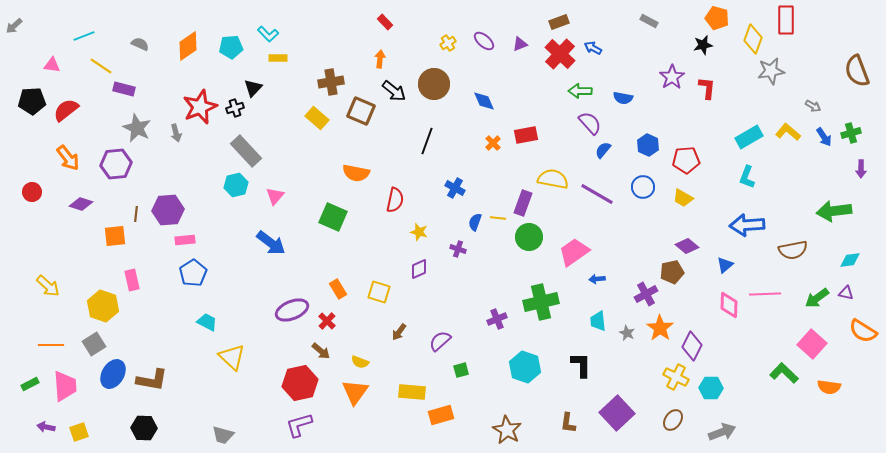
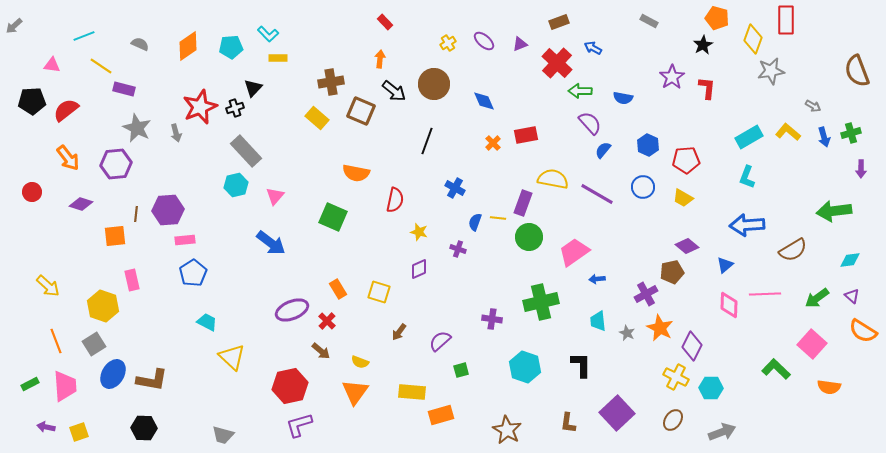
black star at (703, 45): rotated 18 degrees counterclockwise
red cross at (560, 54): moved 3 px left, 9 px down
blue arrow at (824, 137): rotated 18 degrees clockwise
brown semicircle at (793, 250): rotated 20 degrees counterclockwise
purple triangle at (846, 293): moved 6 px right, 3 px down; rotated 28 degrees clockwise
purple cross at (497, 319): moved 5 px left; rotated 30 degrees clockwise
orange star at (660, 328): rotated 8 degrees counterclockwise
orange line at (51, 345): moved 5 px right, 4 px up; rotated 70 degrees clockwise
green L-shape at (784, 373): moved 8 px left, 4 px up
red hexagon at (300, 383): moved 10 px left, 3 px down
